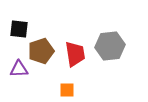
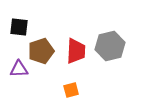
black square: moved 2 px up
gray hexagon: rotated 8 degrees counterclockwise
red trapezoid: moved 1 px right, 3 px up; rotated 12 degrees clockwise
orange square: moved 4 px right; rotated 14 degrees counterclockwise
